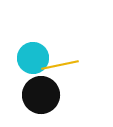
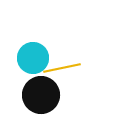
yellow line: moved 2 px right, 3 px down
